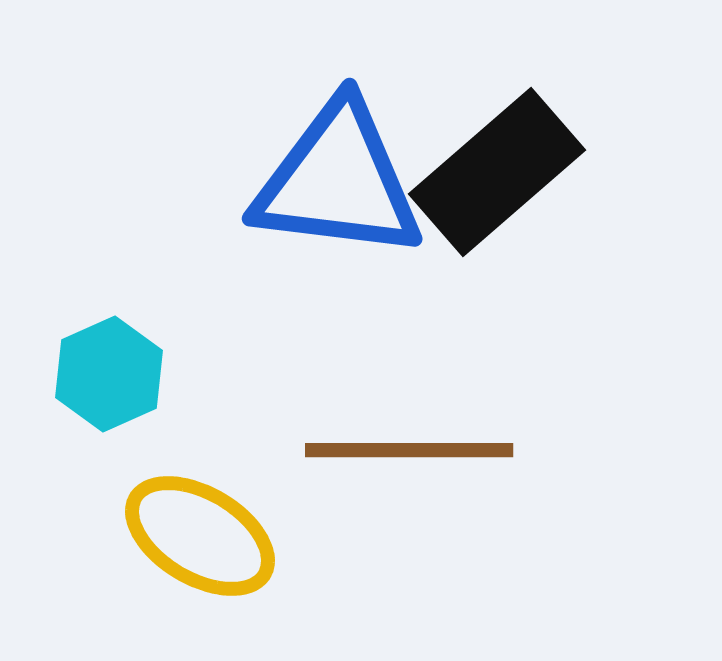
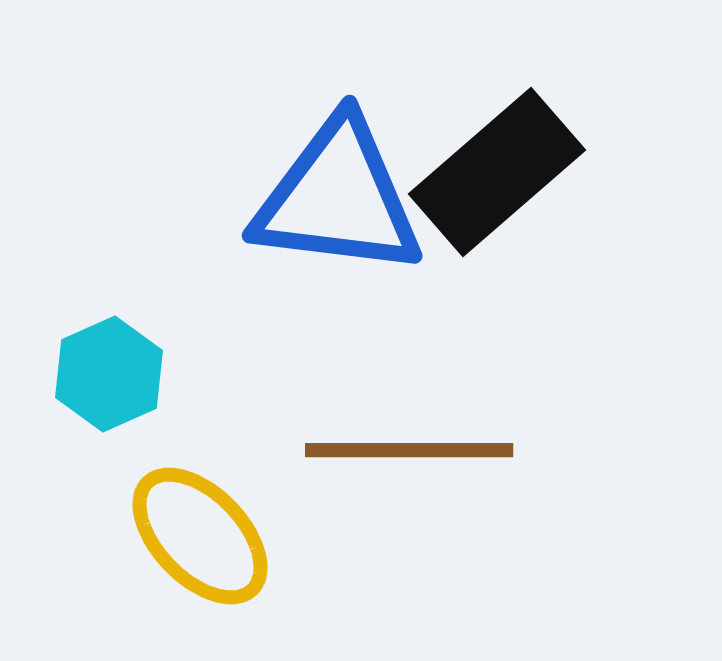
blue triangle: moved 17 px down
yellow ellipse: rotated 15 degrees clockwise
